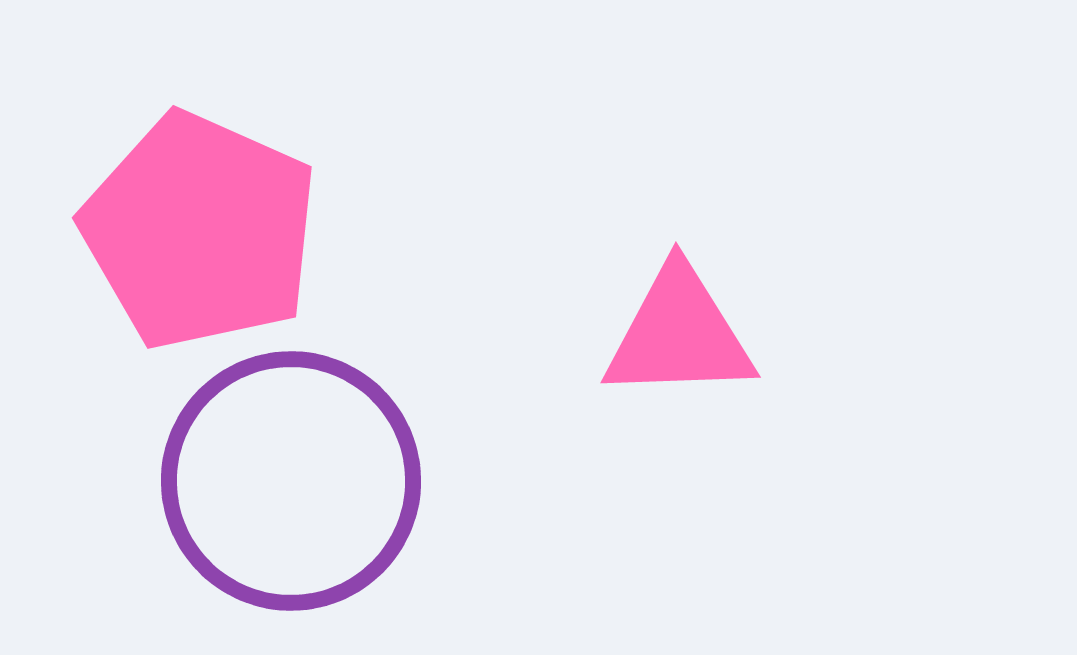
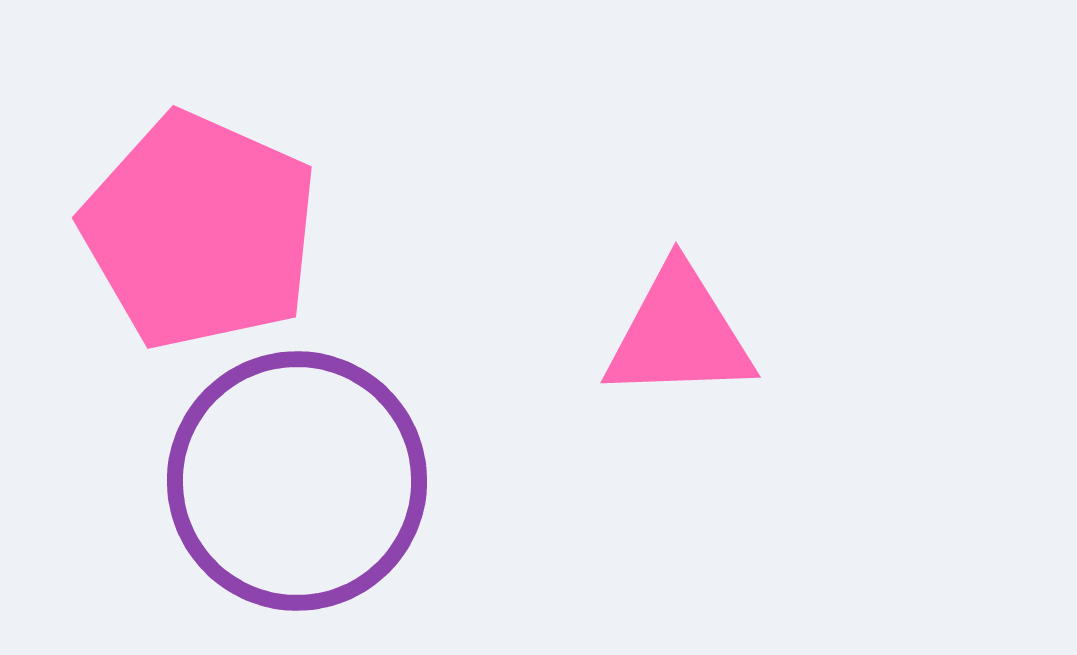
purple circle: moved 6 px right
